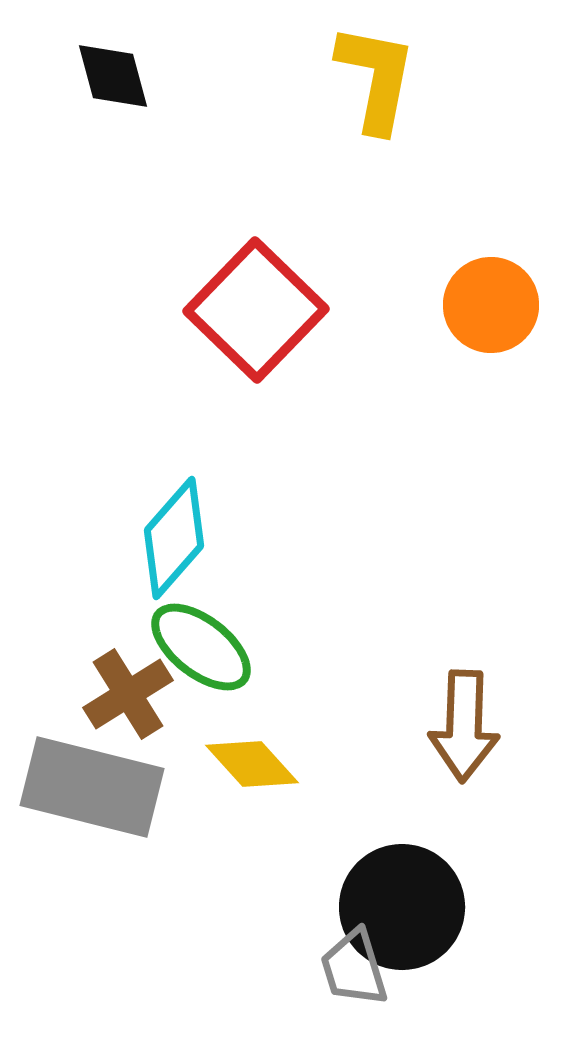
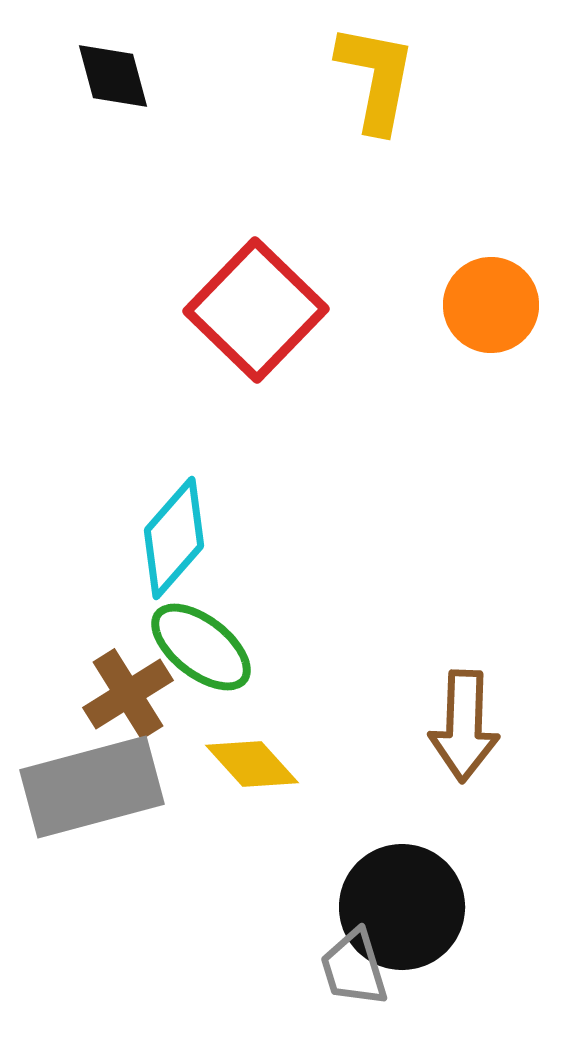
gray rectangle: rotated 29 degrees counterclockwise
